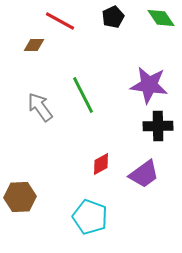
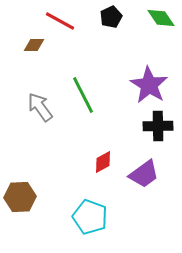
black pentagon: moved 2 px left
purple star: rotated 24 degrees clockwise
red diamond: moved 2 px right, 2 px up
